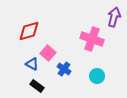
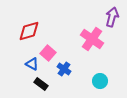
purple arrow: moved 2 px left
pink cross: rotated 15 degrees clockwise
cyan circle: moved 3 px right, 5 px down
black rectangle: moved 4 px right, 2 px up
